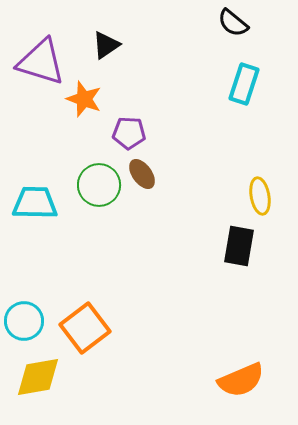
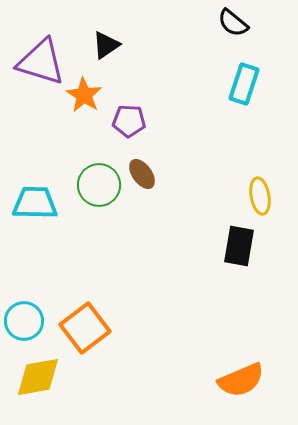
orange star: moved 4 px up; rotated 12 degrees clockwise
purple pentagon: moved 12 px up
